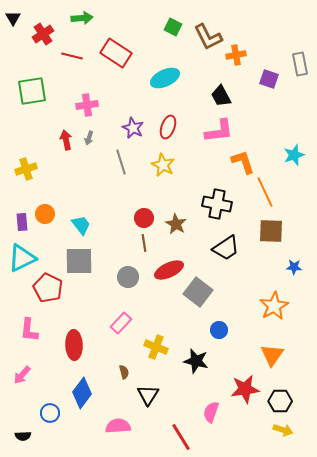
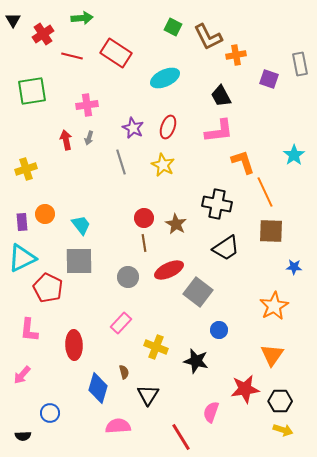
black triangle at (13, 18): moved 2 px down
cyan star at (294, 155): rotated 15 degrees counterclockwise
blue diamond at (82, 393): moved 16 px right, 5 px up; rotated 20 degrees counterclockwise
